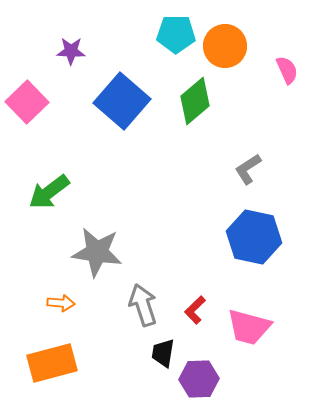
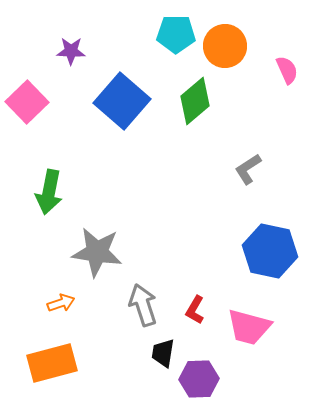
green arrow: rotated 42 degrees counterclockwise
blue hexagon: moved 16 px right, 14 px down
orange arrow: rotated 24 degrees counterclockwise
red L-shape: rotated 16 degrees counterclockwise
